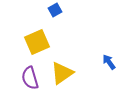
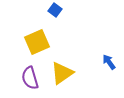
blue square: rotated 24 degrees counterclockwise
